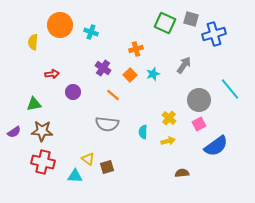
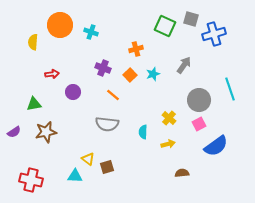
green square: moved 3 px down
purple cross: rotated 14 degrees counterclockwise
cyan line: rotated 20 degrees clockwise
brown star: moved 4 px right, 1 px down; rotated 15 degrees counterclockwise
yellow arrow: moved 3 px down
red cross: moved 12 px left, 18 px down
